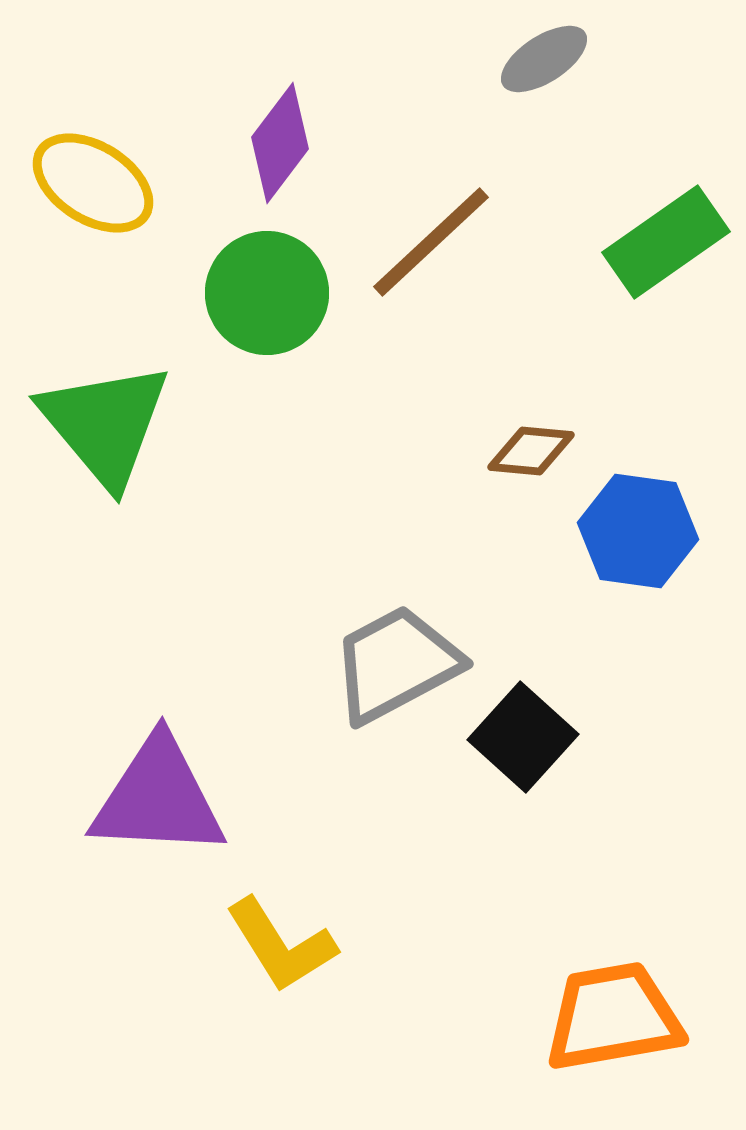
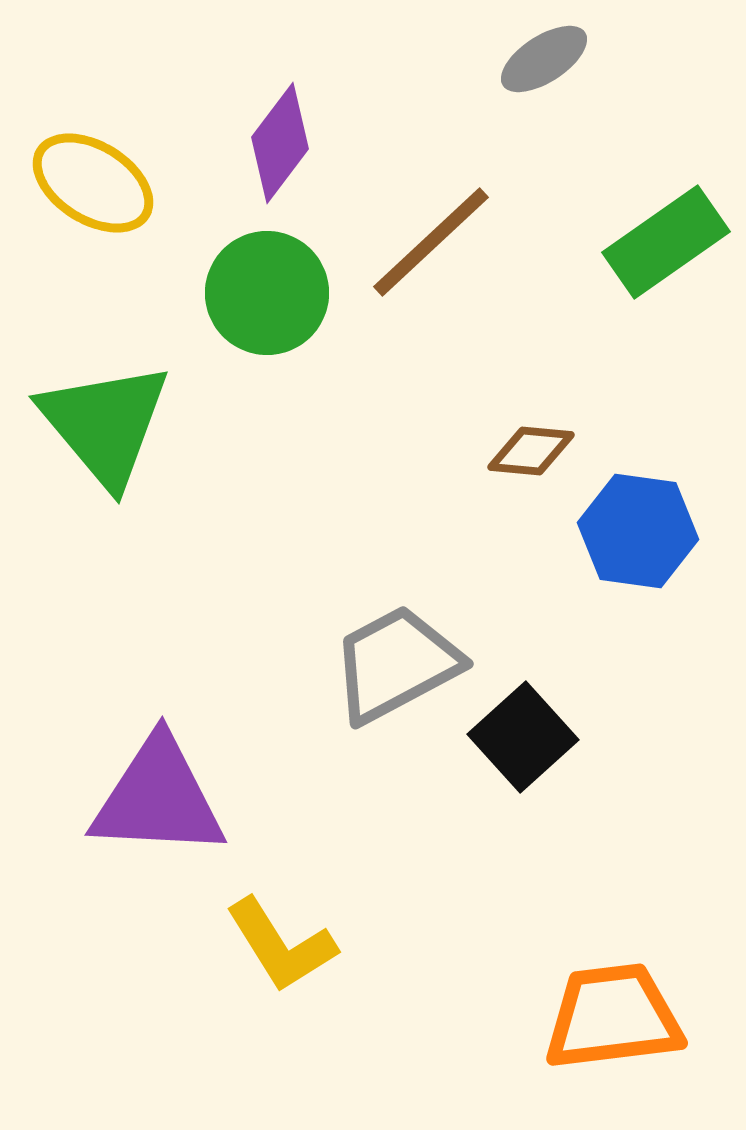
black square: rotated 6 degrees clockwise
orange trapezoid: rotated 3 degrees clockwise
